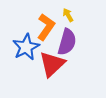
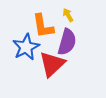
orange L-shape: moved 3 px left, 1 px up; rotated 136 degrees clockwise
